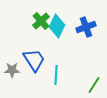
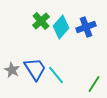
cyan diamond: moved 4 px right, 1 px down; rotated 15 degrees clockwise
blue trapezoid: moved 1 px right, 9 px down
gray star: rotated 28 degrees clockwise
cyan line: rotated 42 degrees counterclockwise
green line: moved 1 px up
